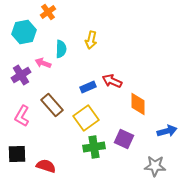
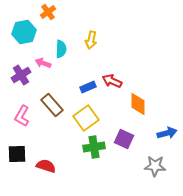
blue arrow: moved 2 px down
